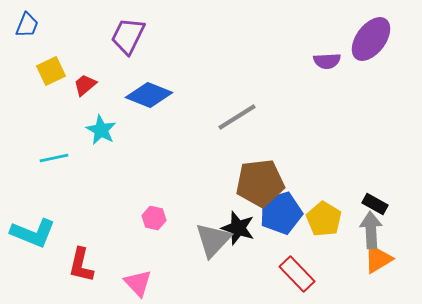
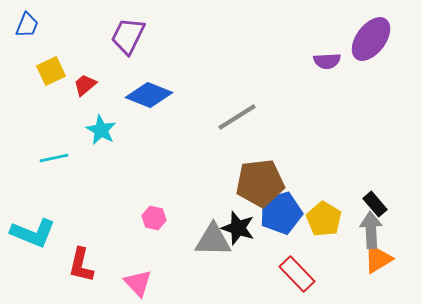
black rectangle: rotated 20 degrees clockwise
gray triangle: rotated 48 degrees clockwise
